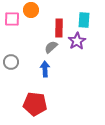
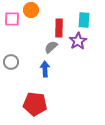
purple star: moved 1 px right
